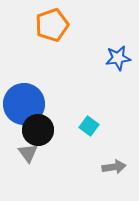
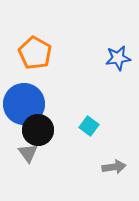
orange pentagon: moved 17 px left, 28 px down; rotated 24 degrees counterclockwise
